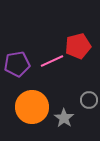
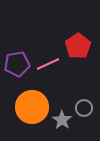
red pentagon: rotated 20 degrees counterclockwise
pink line: moved 4 px left, 3 px down
gray circle: moved 5 px left, 8 px down
gray star: moved 2 px left, 2 px down
